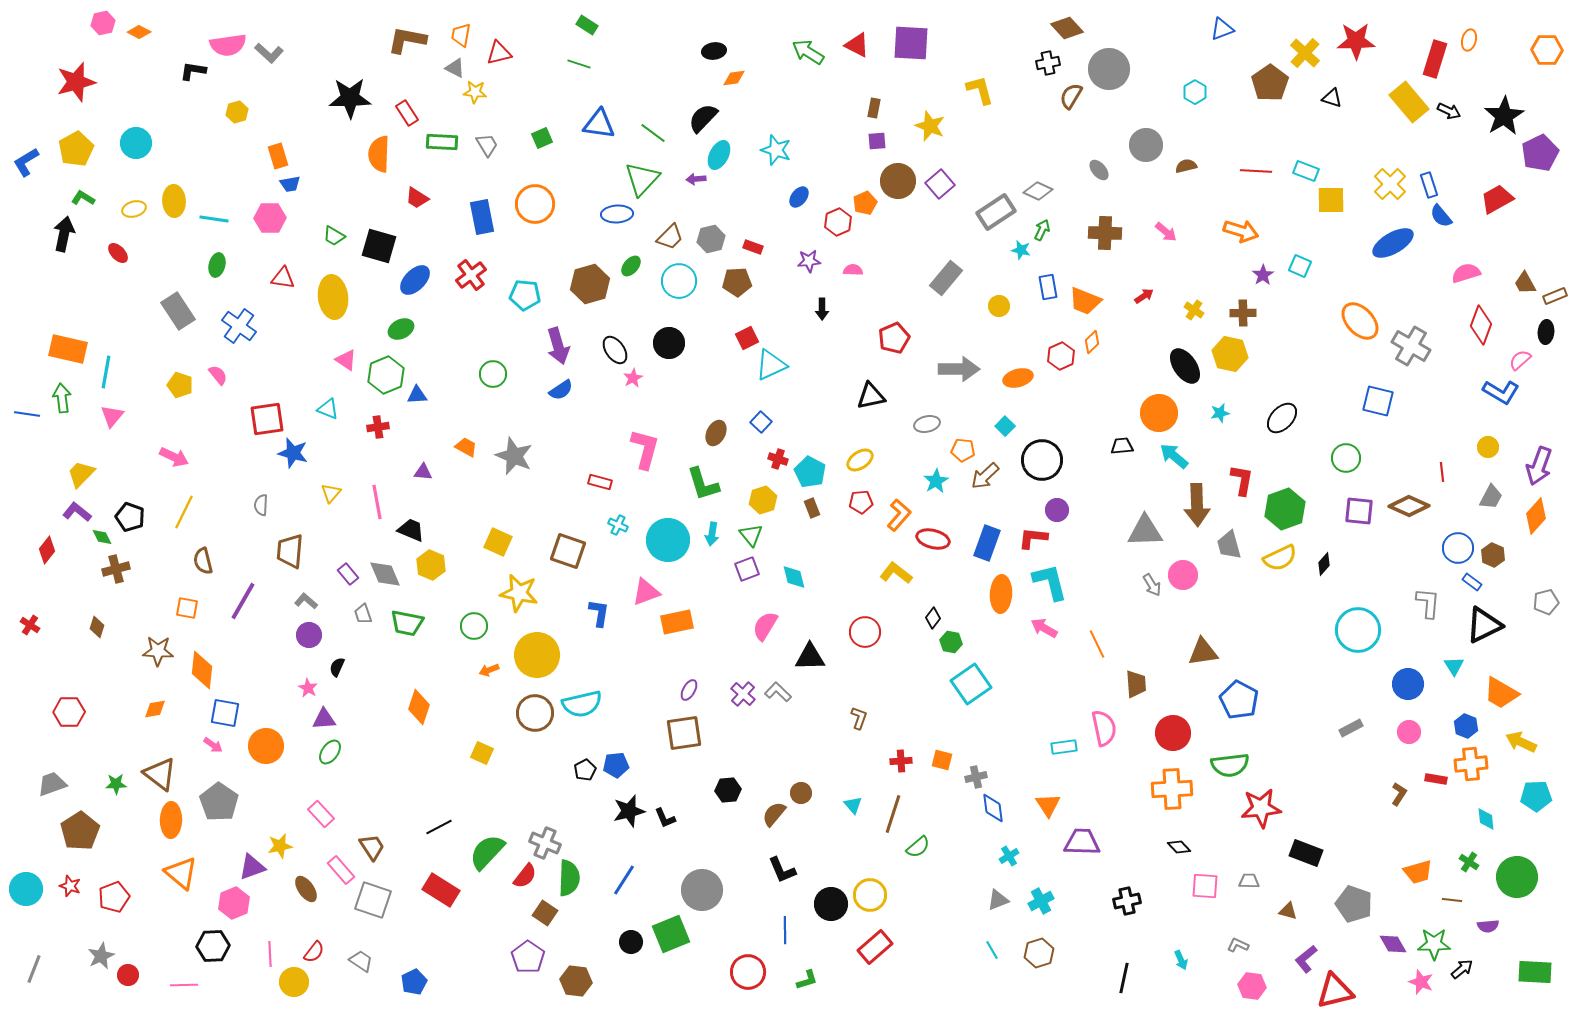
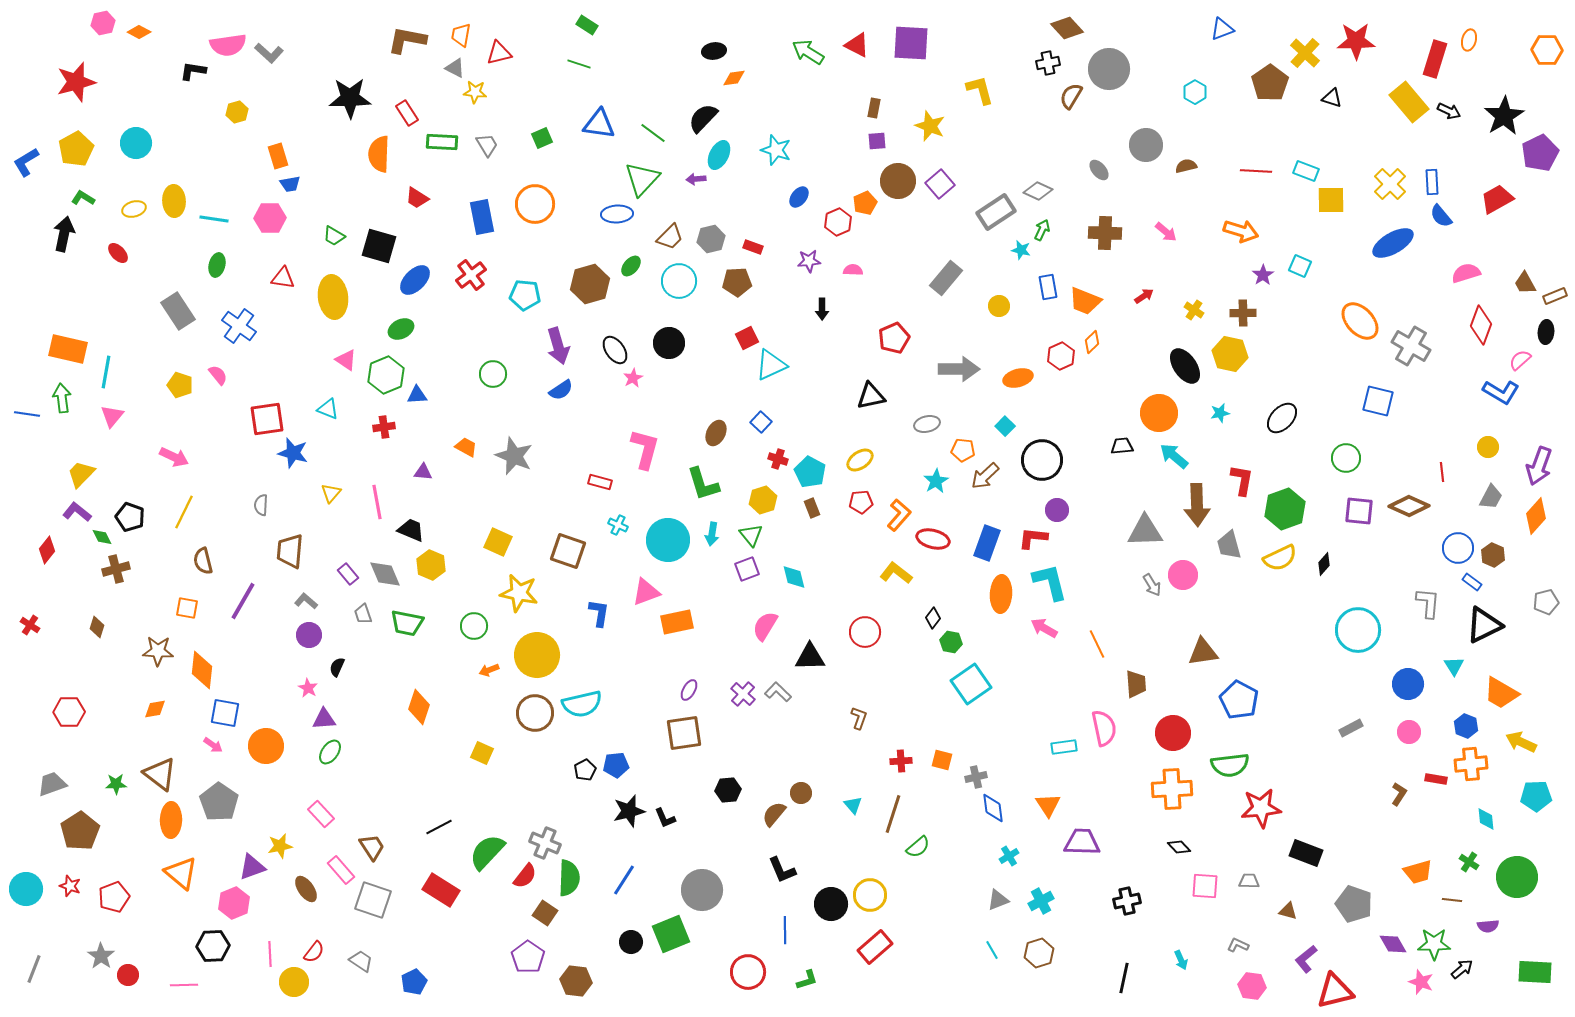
blue rectangle at (1429, 185): moved 3 px right, 3 px up; rotated 15 degrees clockwise
red cross at (378, 427): moved 6 px right
gray star at (101, 956): rotated 12 degrees counterclockwise
